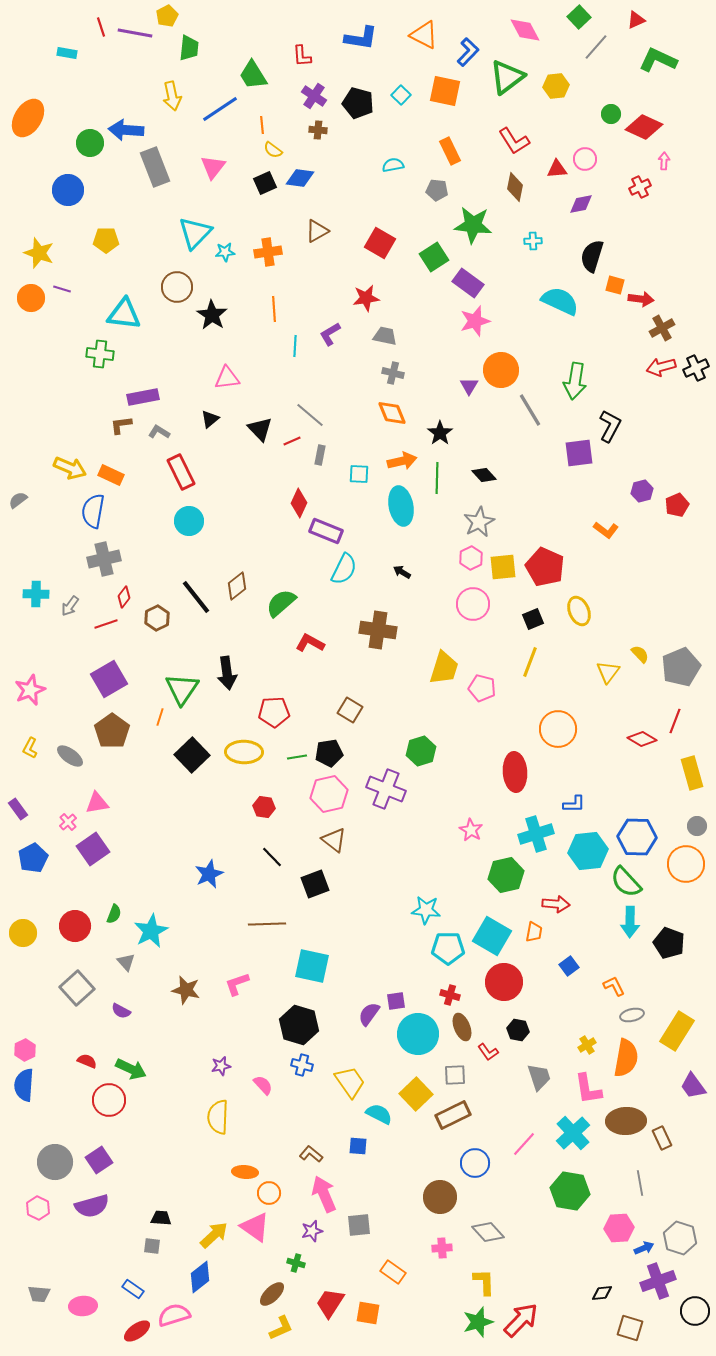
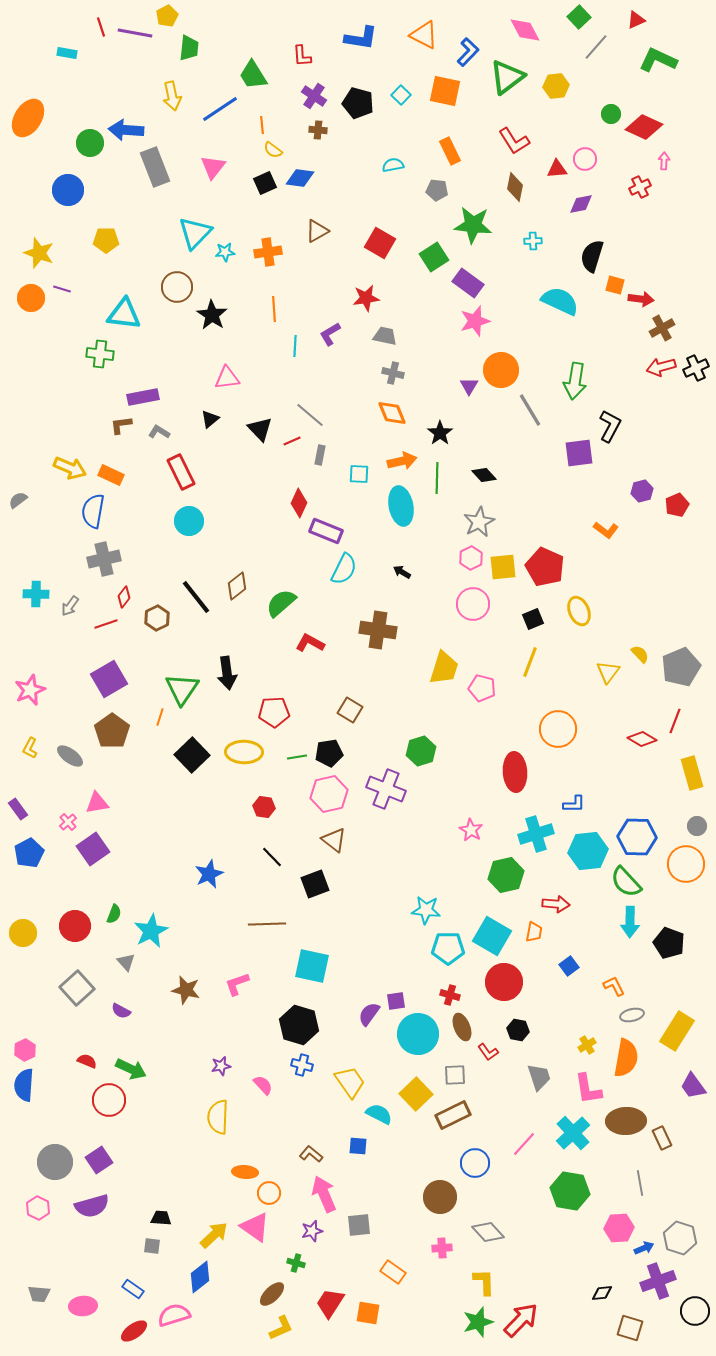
blue pentagon at (33, 858): moved 4 px left, 5 px up
red ellipse at (137, 1331): moved 3 px left
